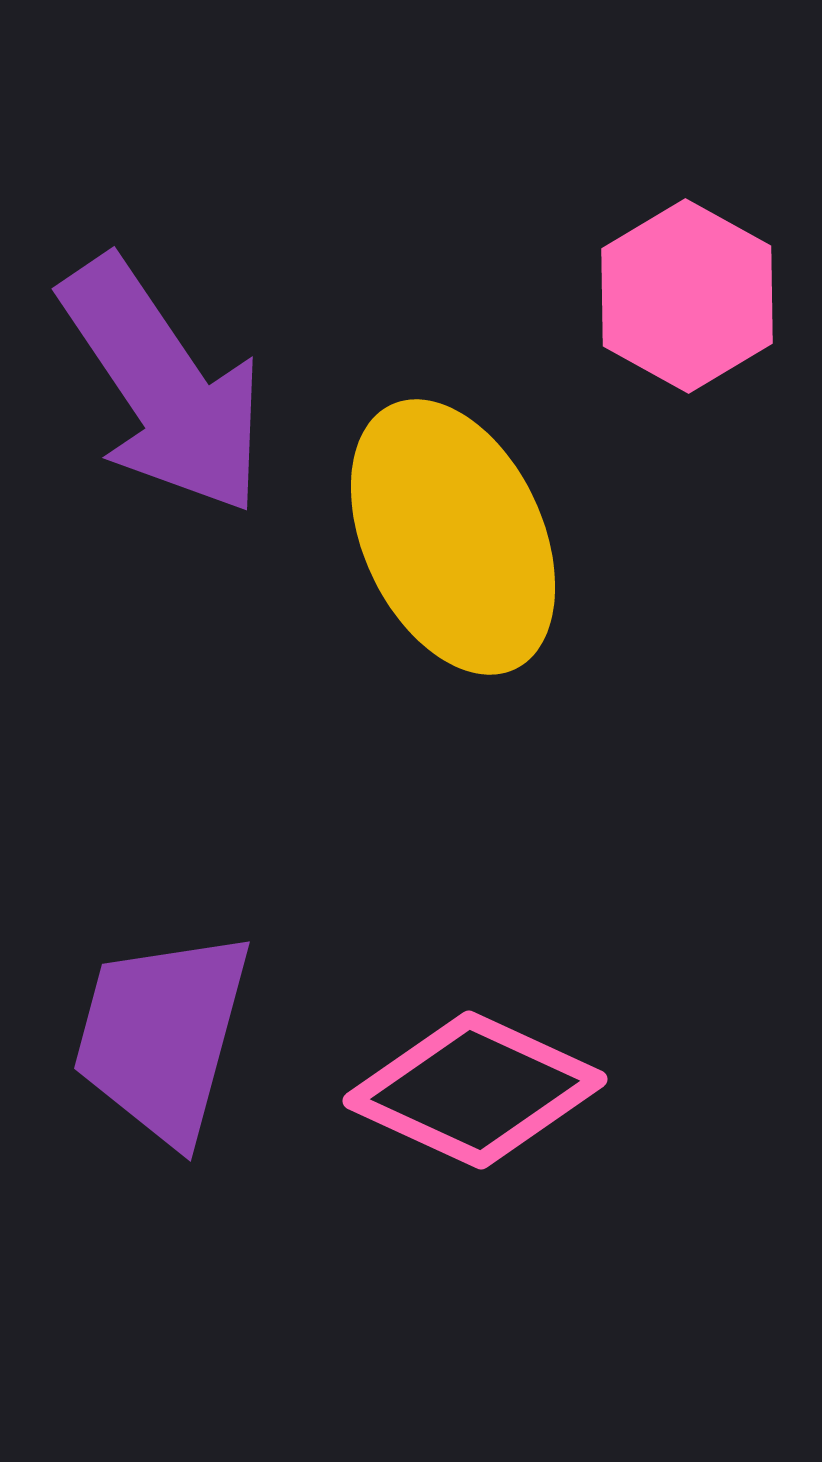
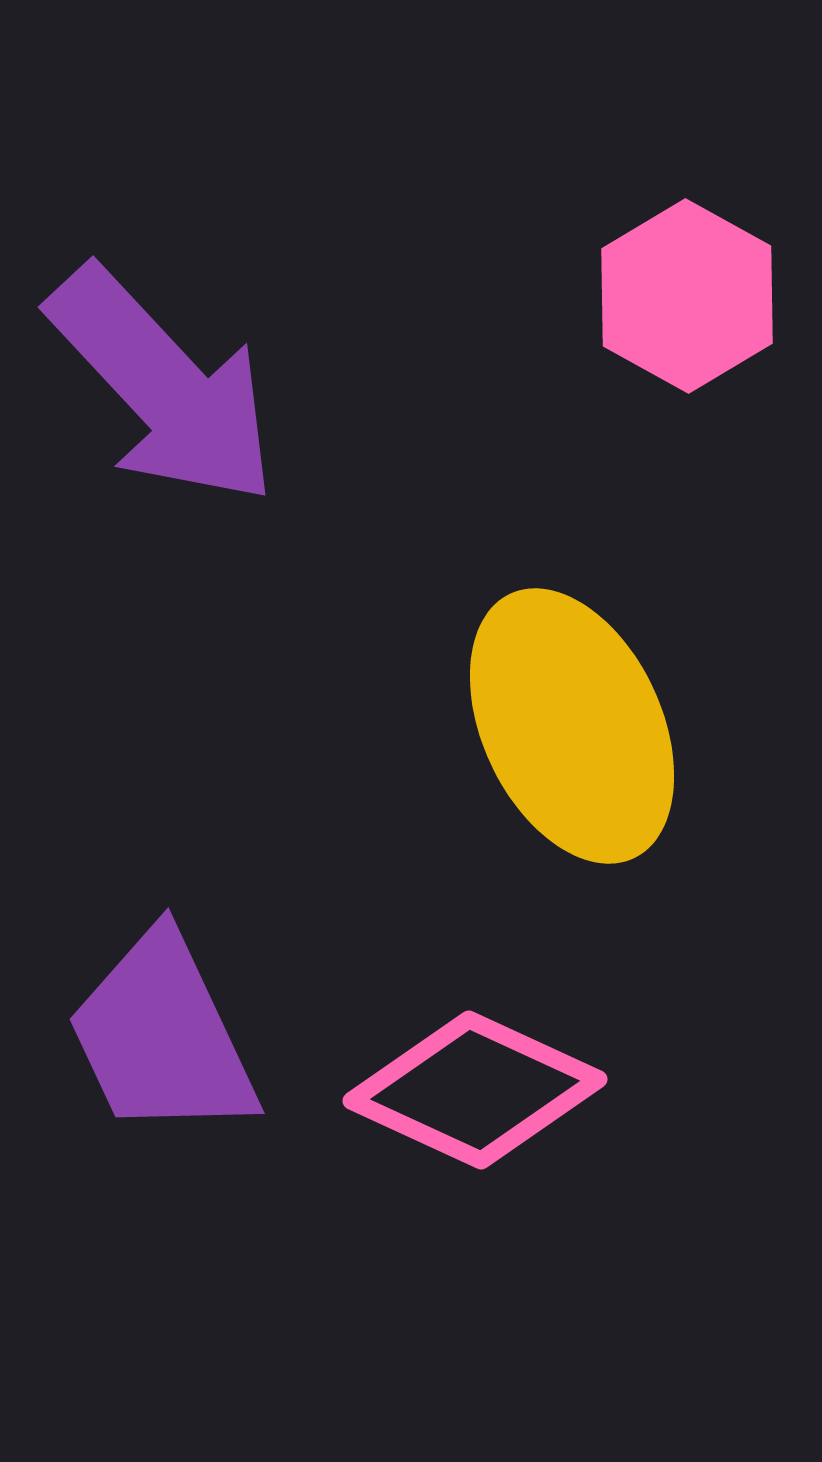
purple arrow: rotated 9 degrees counterclockwise
yellow ellipse: moved 119 px right, 189 px down
purple trapezoid: rotated 40 degrees counterclockwise
